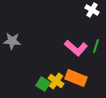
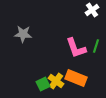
white cross: rotated 24 degrees clockwise
gray star: moved 11 px right, 7 px up
pink L-shape: rotated 30 degrees clockwise
green square: rotated 32 degrees clockwise
